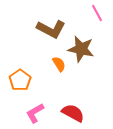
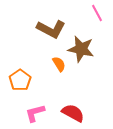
pink L-shape: rotated 15 degrees clockwise
